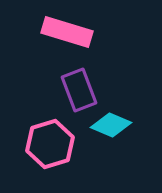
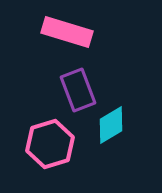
purple rectangle: moved 1 px left
cyan diamond: rotated 54 degrees counterclockwise
